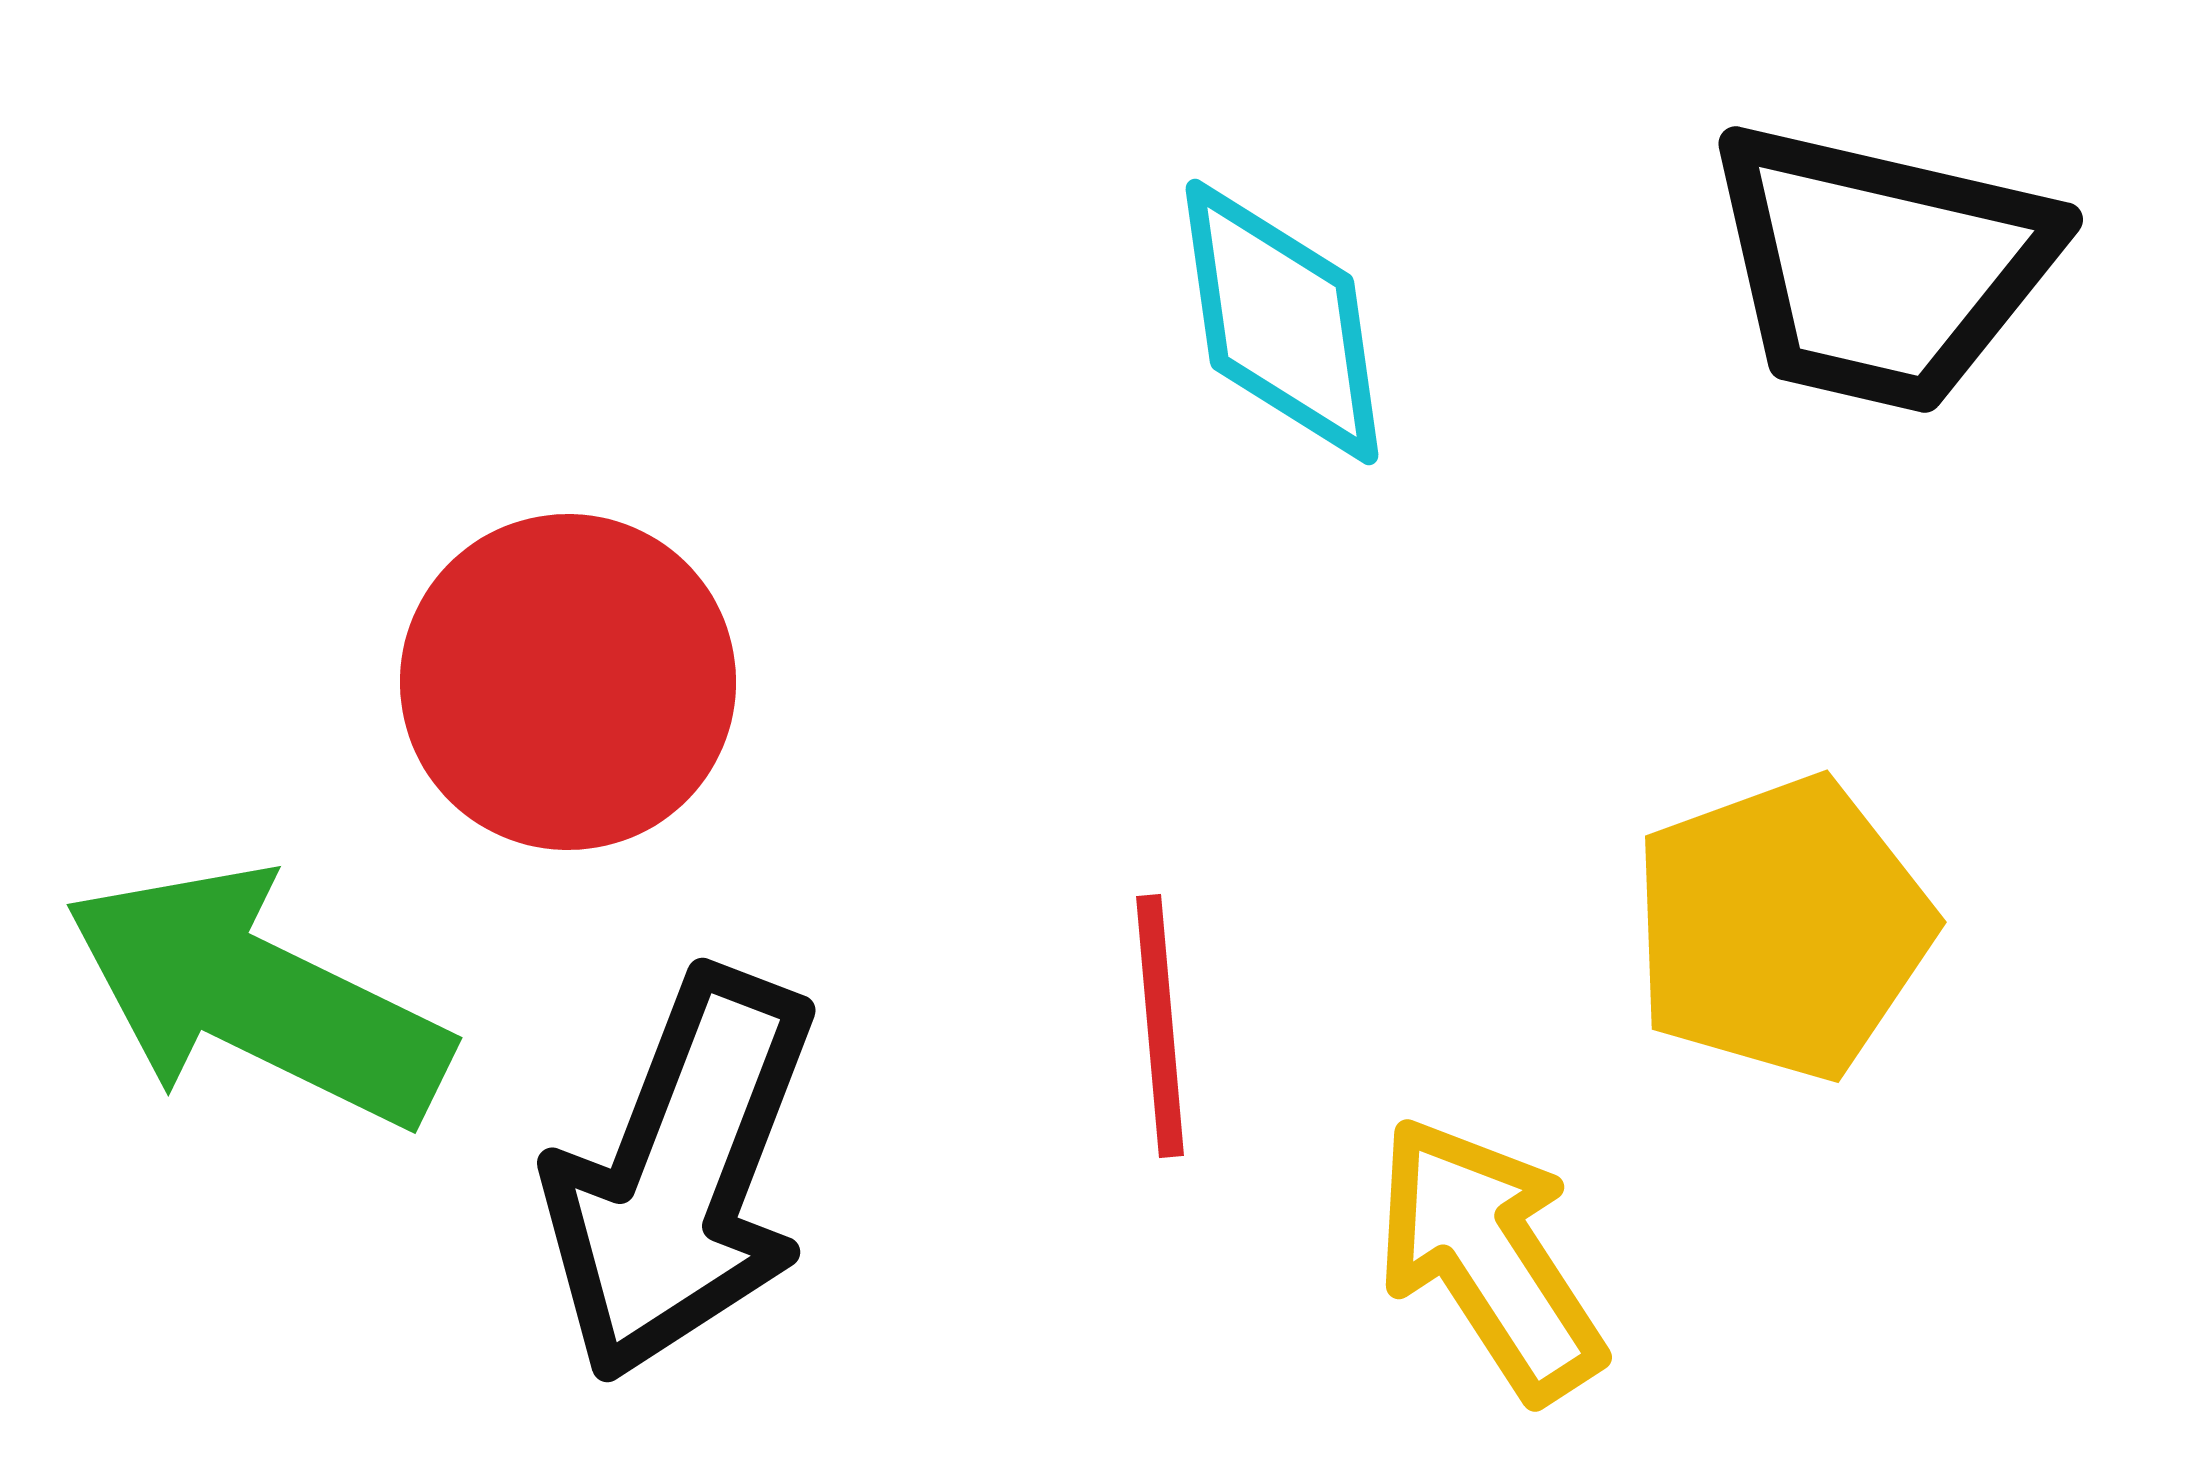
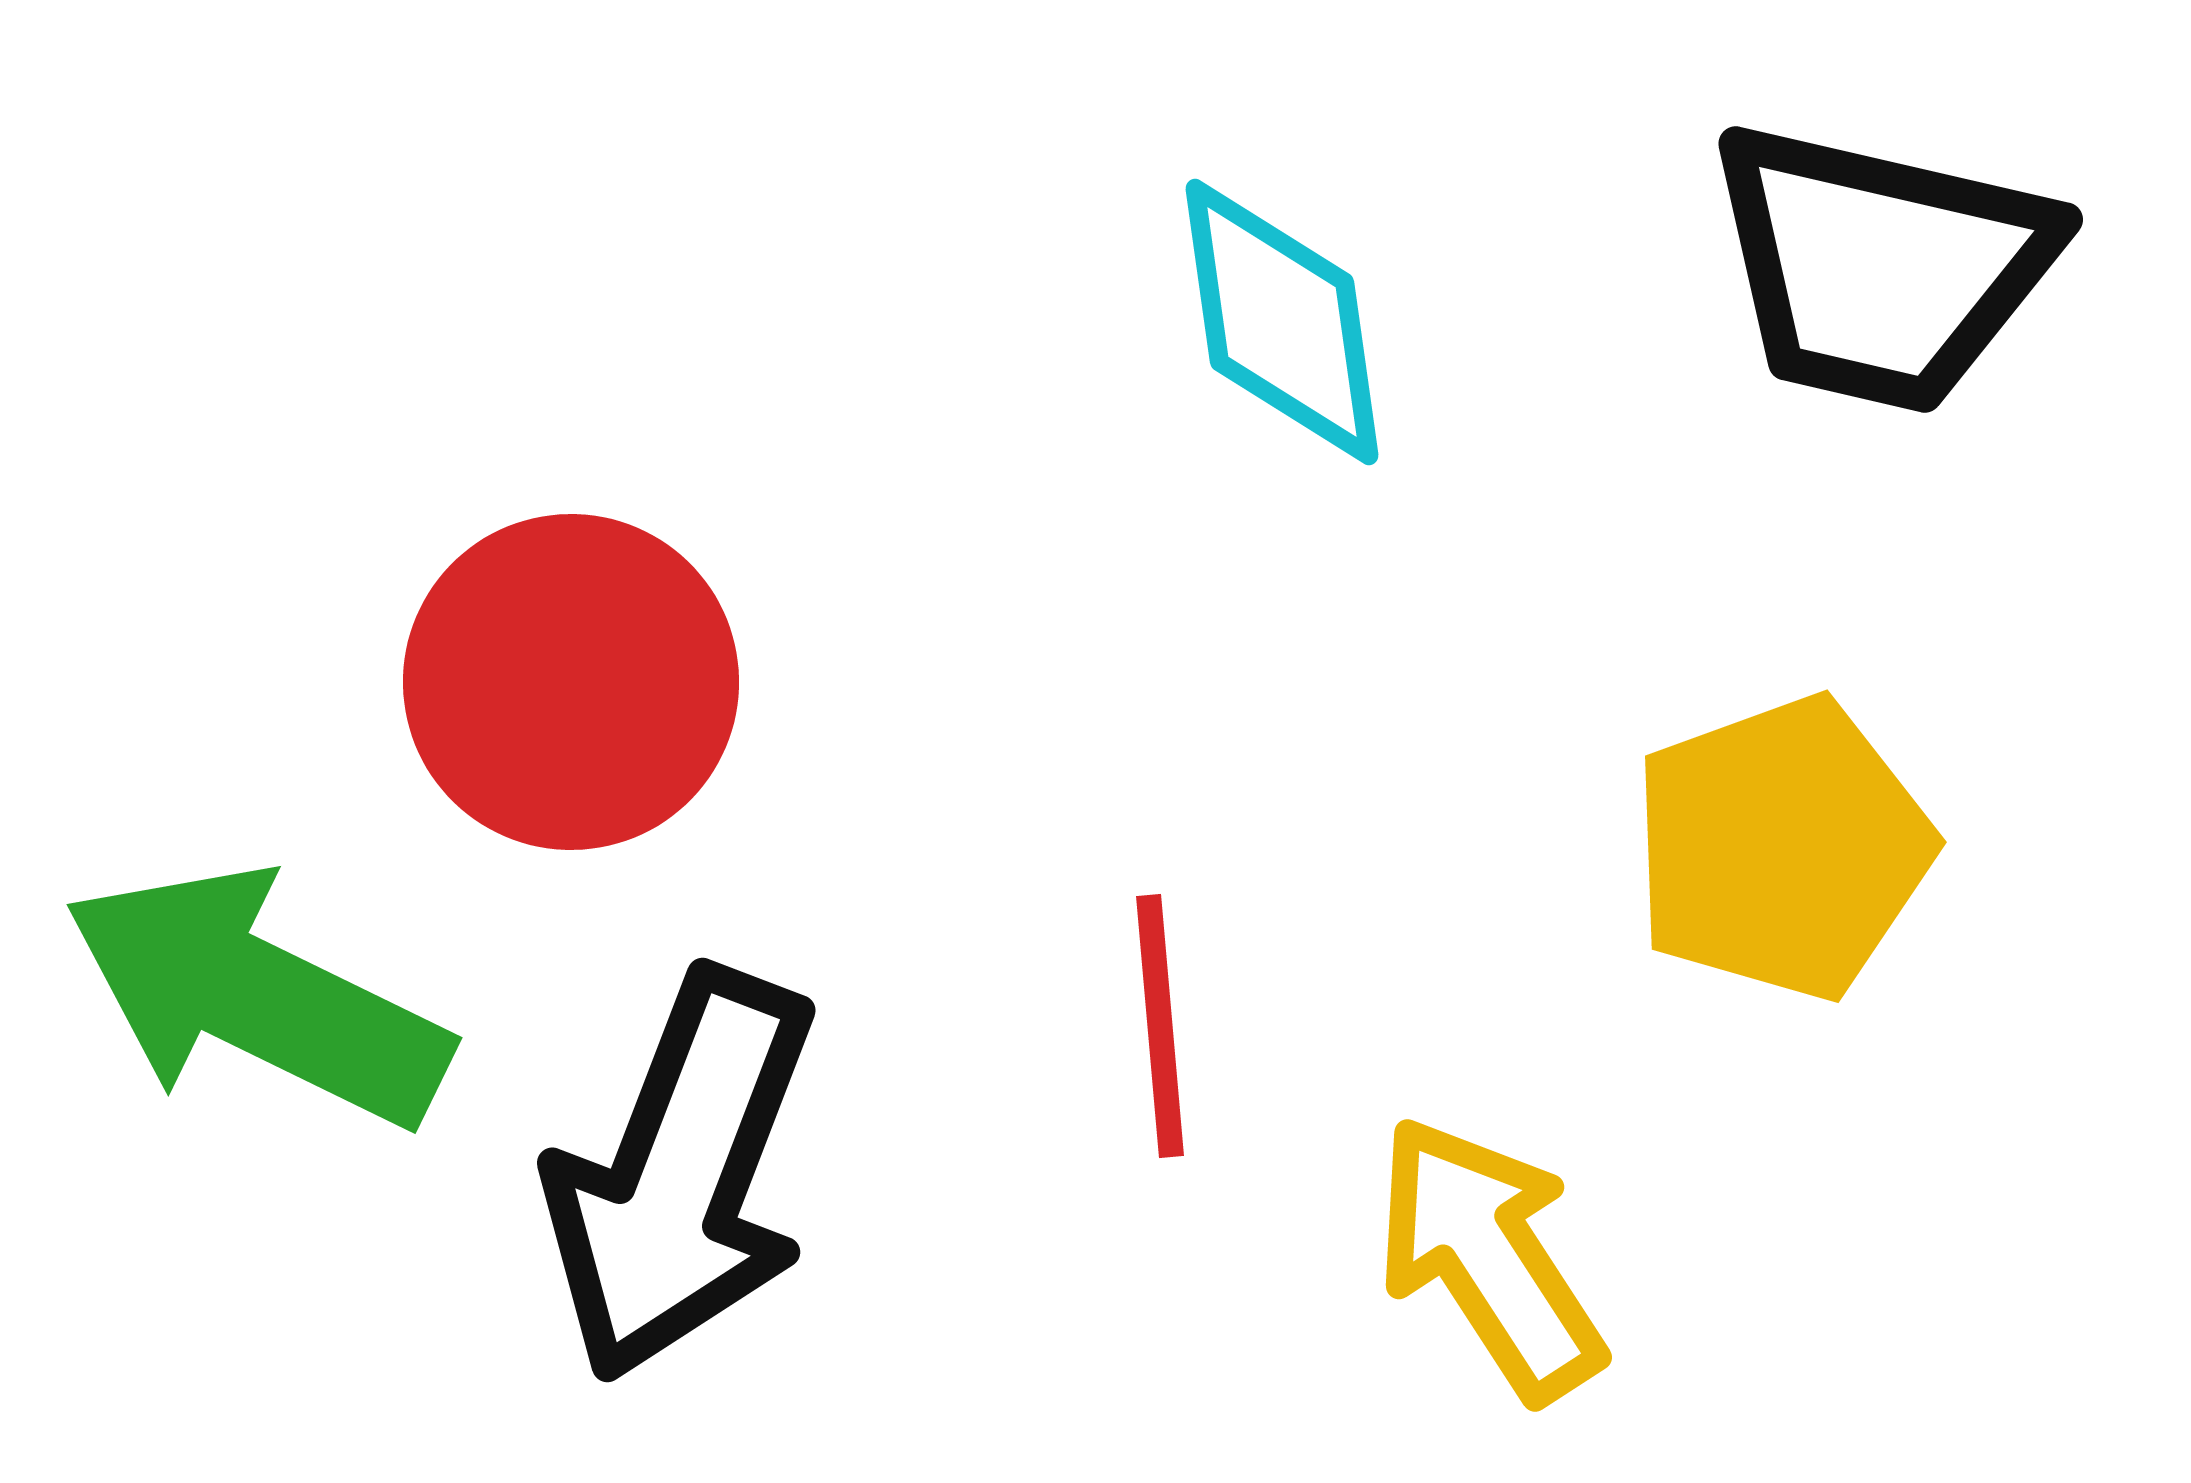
red circle: moved 3 px right
yellow pentagon: moved 80 px up
